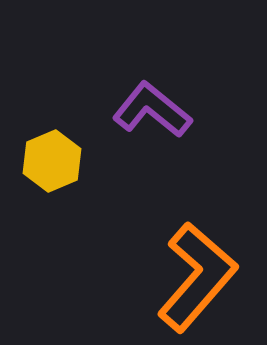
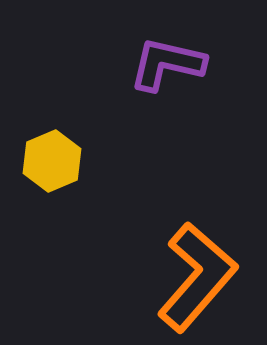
purple L-shape: moved 15 px right, 46 px up; rotated 26 degrees counterclockwise
